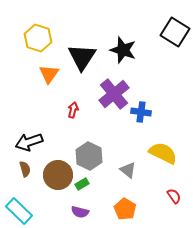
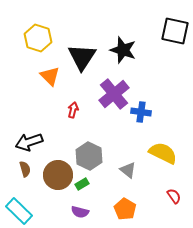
black square: moved 1 px up; rotated 20 degrees counterclockwise
orange triangle: moved 1 px right, 2 px down; rotated 20 degrees counterclockwise
